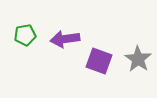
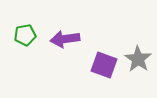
purple square: moved 5 px right, 4 px down
